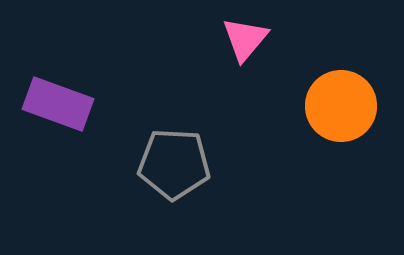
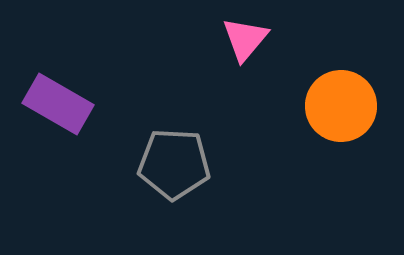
purple rectangle: rotated 10 degrees clockwise
